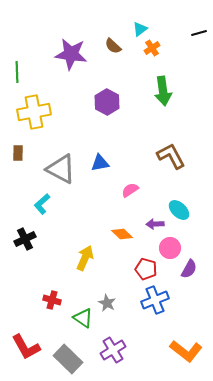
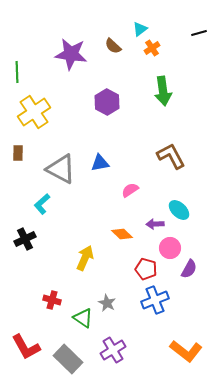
yellow cross: rotated 24 degrees counterclockwise
